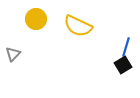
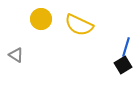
yellow circle: moved 5 px right
yellow semicircle: moved 1 px right, 1 px up
gray triangle: moved 3 px right, 1 px down; rotated 42 degrees counterclockwise
